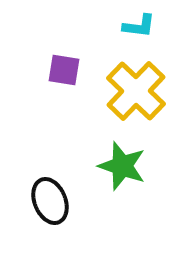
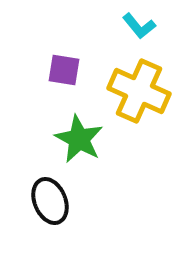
cyan L-shape: rotated 44 degrees clockwise
yellow cross: moved 3 px right; rotated 20 degrees counterclockwise
green star: moved 43 px left, 27 px up; rotated 9 degrees clockwise
